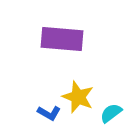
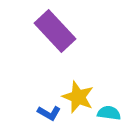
purple rectangle: moved 7 px left, 8 px up; rotated 42 degrees clockwise
cyan semicircle: moved 2 px left; rotated 45 degrees clockwise
